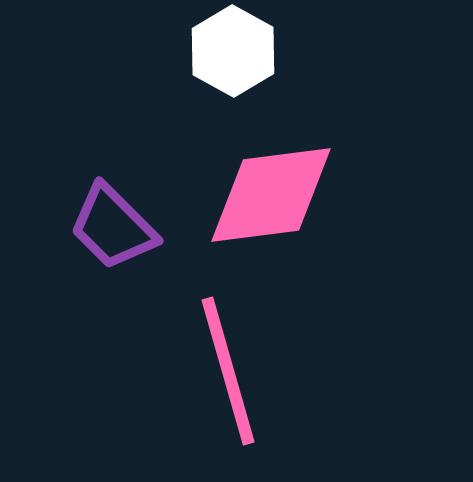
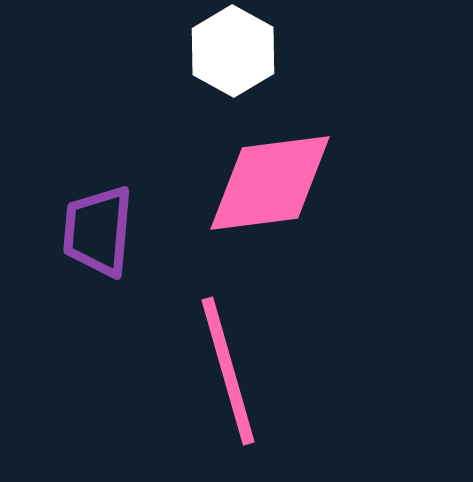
pink diamond: moved 1 px left, 12 px up
purple trapezoid: moved 15 px left, 4 px down; rotated 50 degrees clockwise
